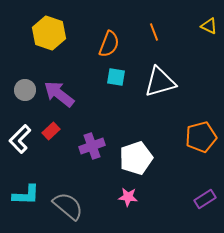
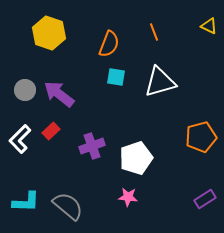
cyan L-shape: moved 7 px down
